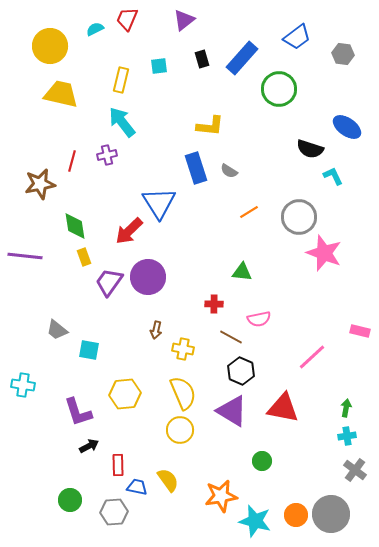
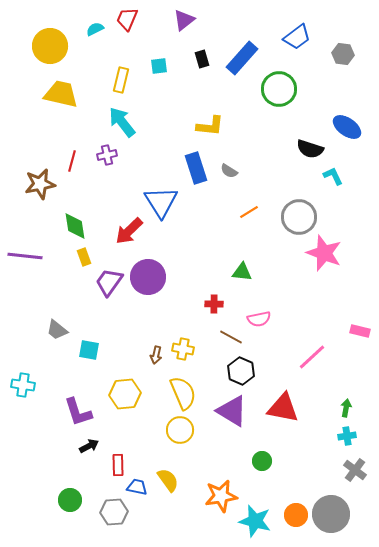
blue triangle at (159, 203): moved 2 px right, 1 px up
brown arrow at (156, 330): moved 25 px down
